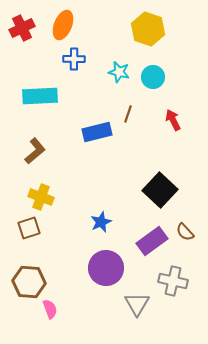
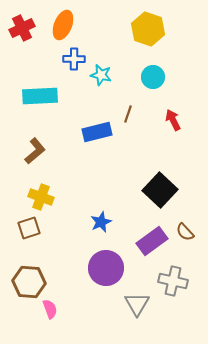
cyan star: moved 18 px left, 3 px down
